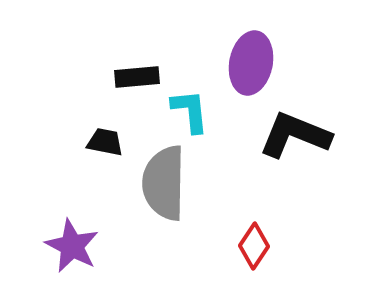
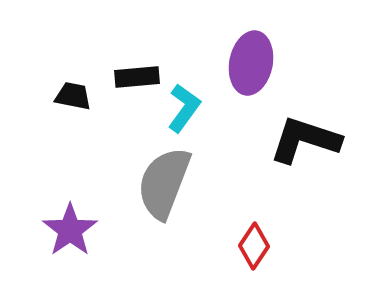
cyan L-shape: moved 6 px left, 3 px up; rotated 42 degrees clockwise
black L-shape: moved 10 px right, 5 px down; rotated 4 degrees counterclockwise
black trapezoid: moved 32 px left, 46 px up
gray semicircle: rotated 20 degrees clockwise
purple star: moved 2 px left, 16 px up; rotated 10 degrees clockwise
